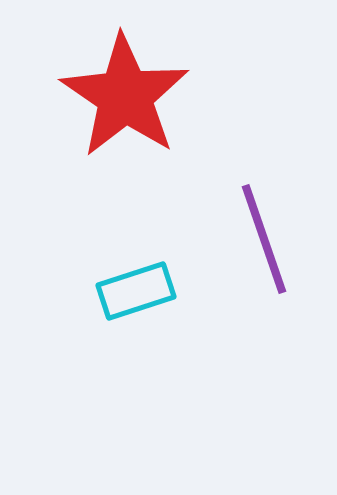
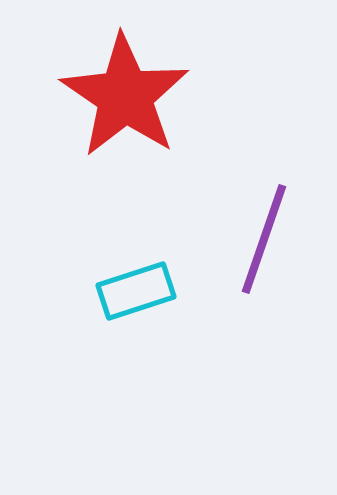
purple line: rotated 38 degrees clockwise
